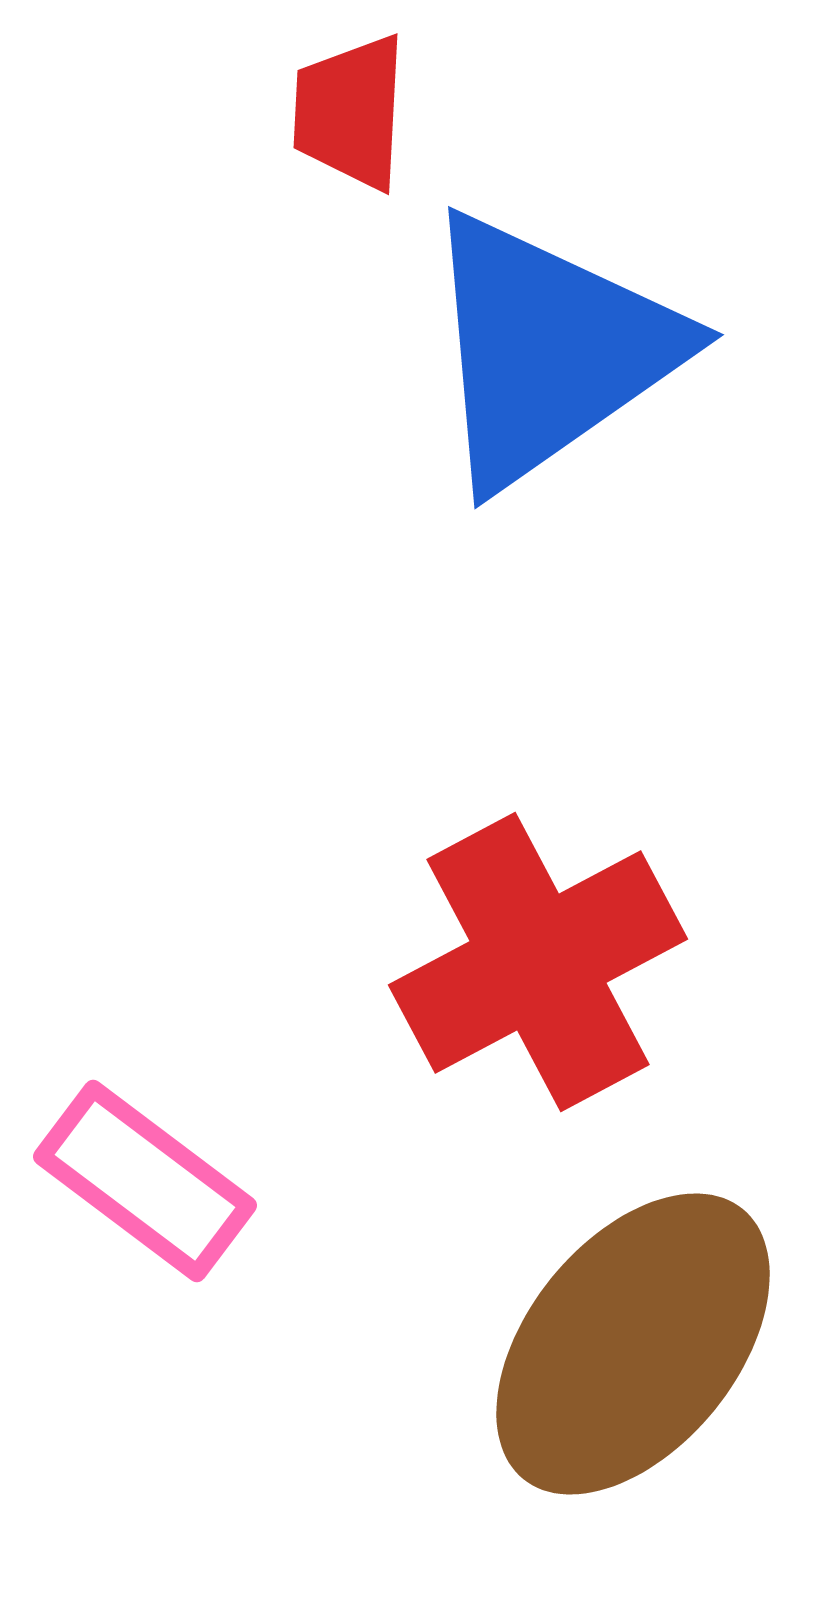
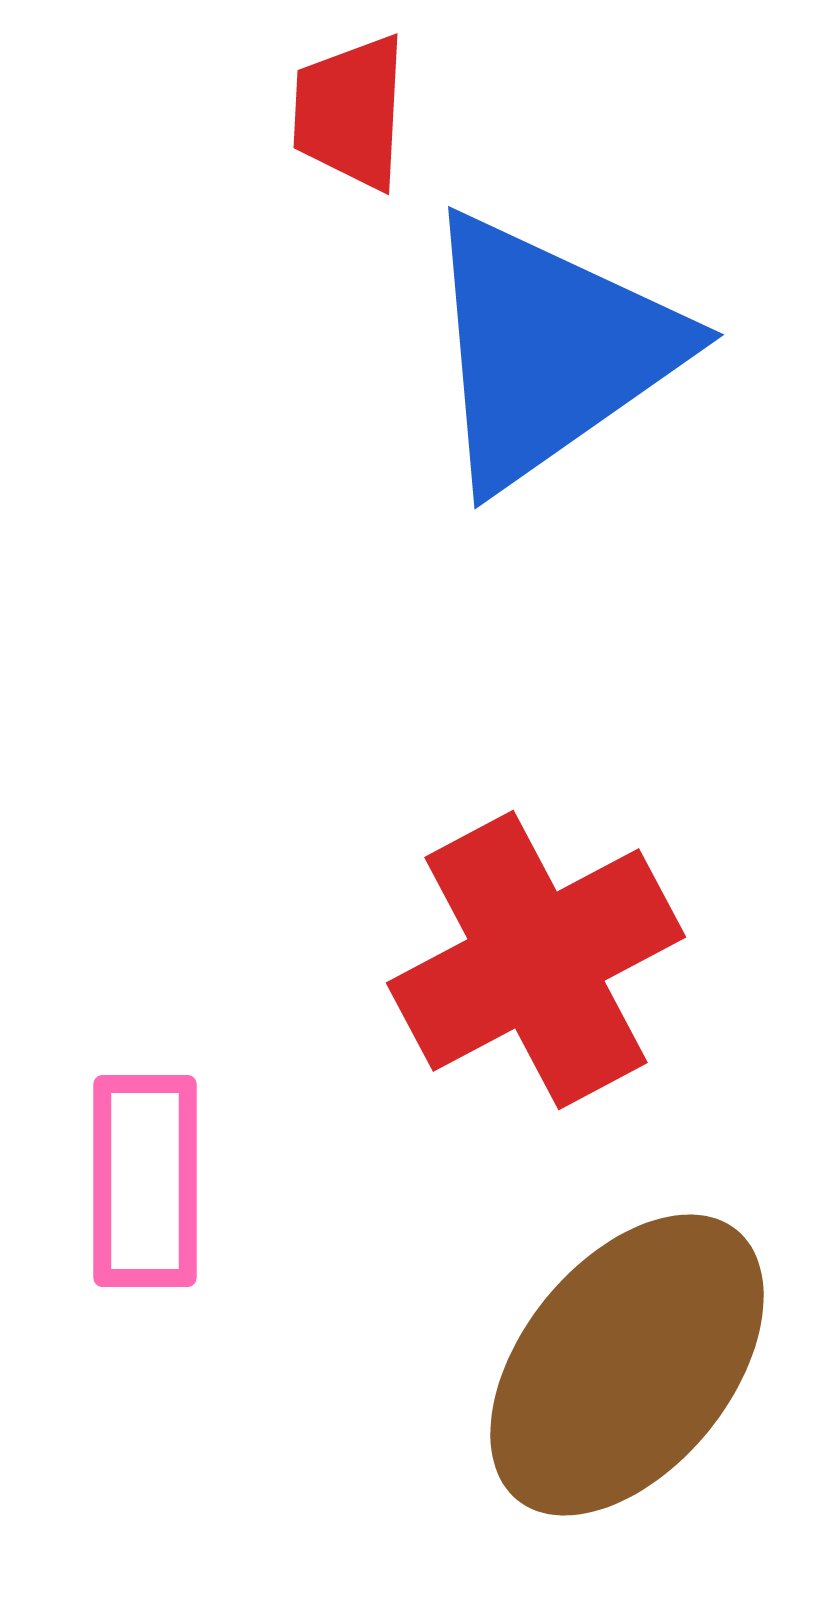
red cross: moved 2 px left, 2 px up
pink rectangle: rotated 53 degrees clockwise
brown ellipse: moved 6 px left, 21 px down
